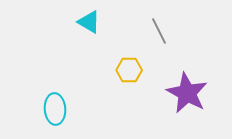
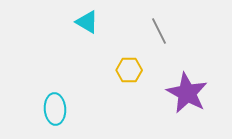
cyan triangle: moved 2 px left
